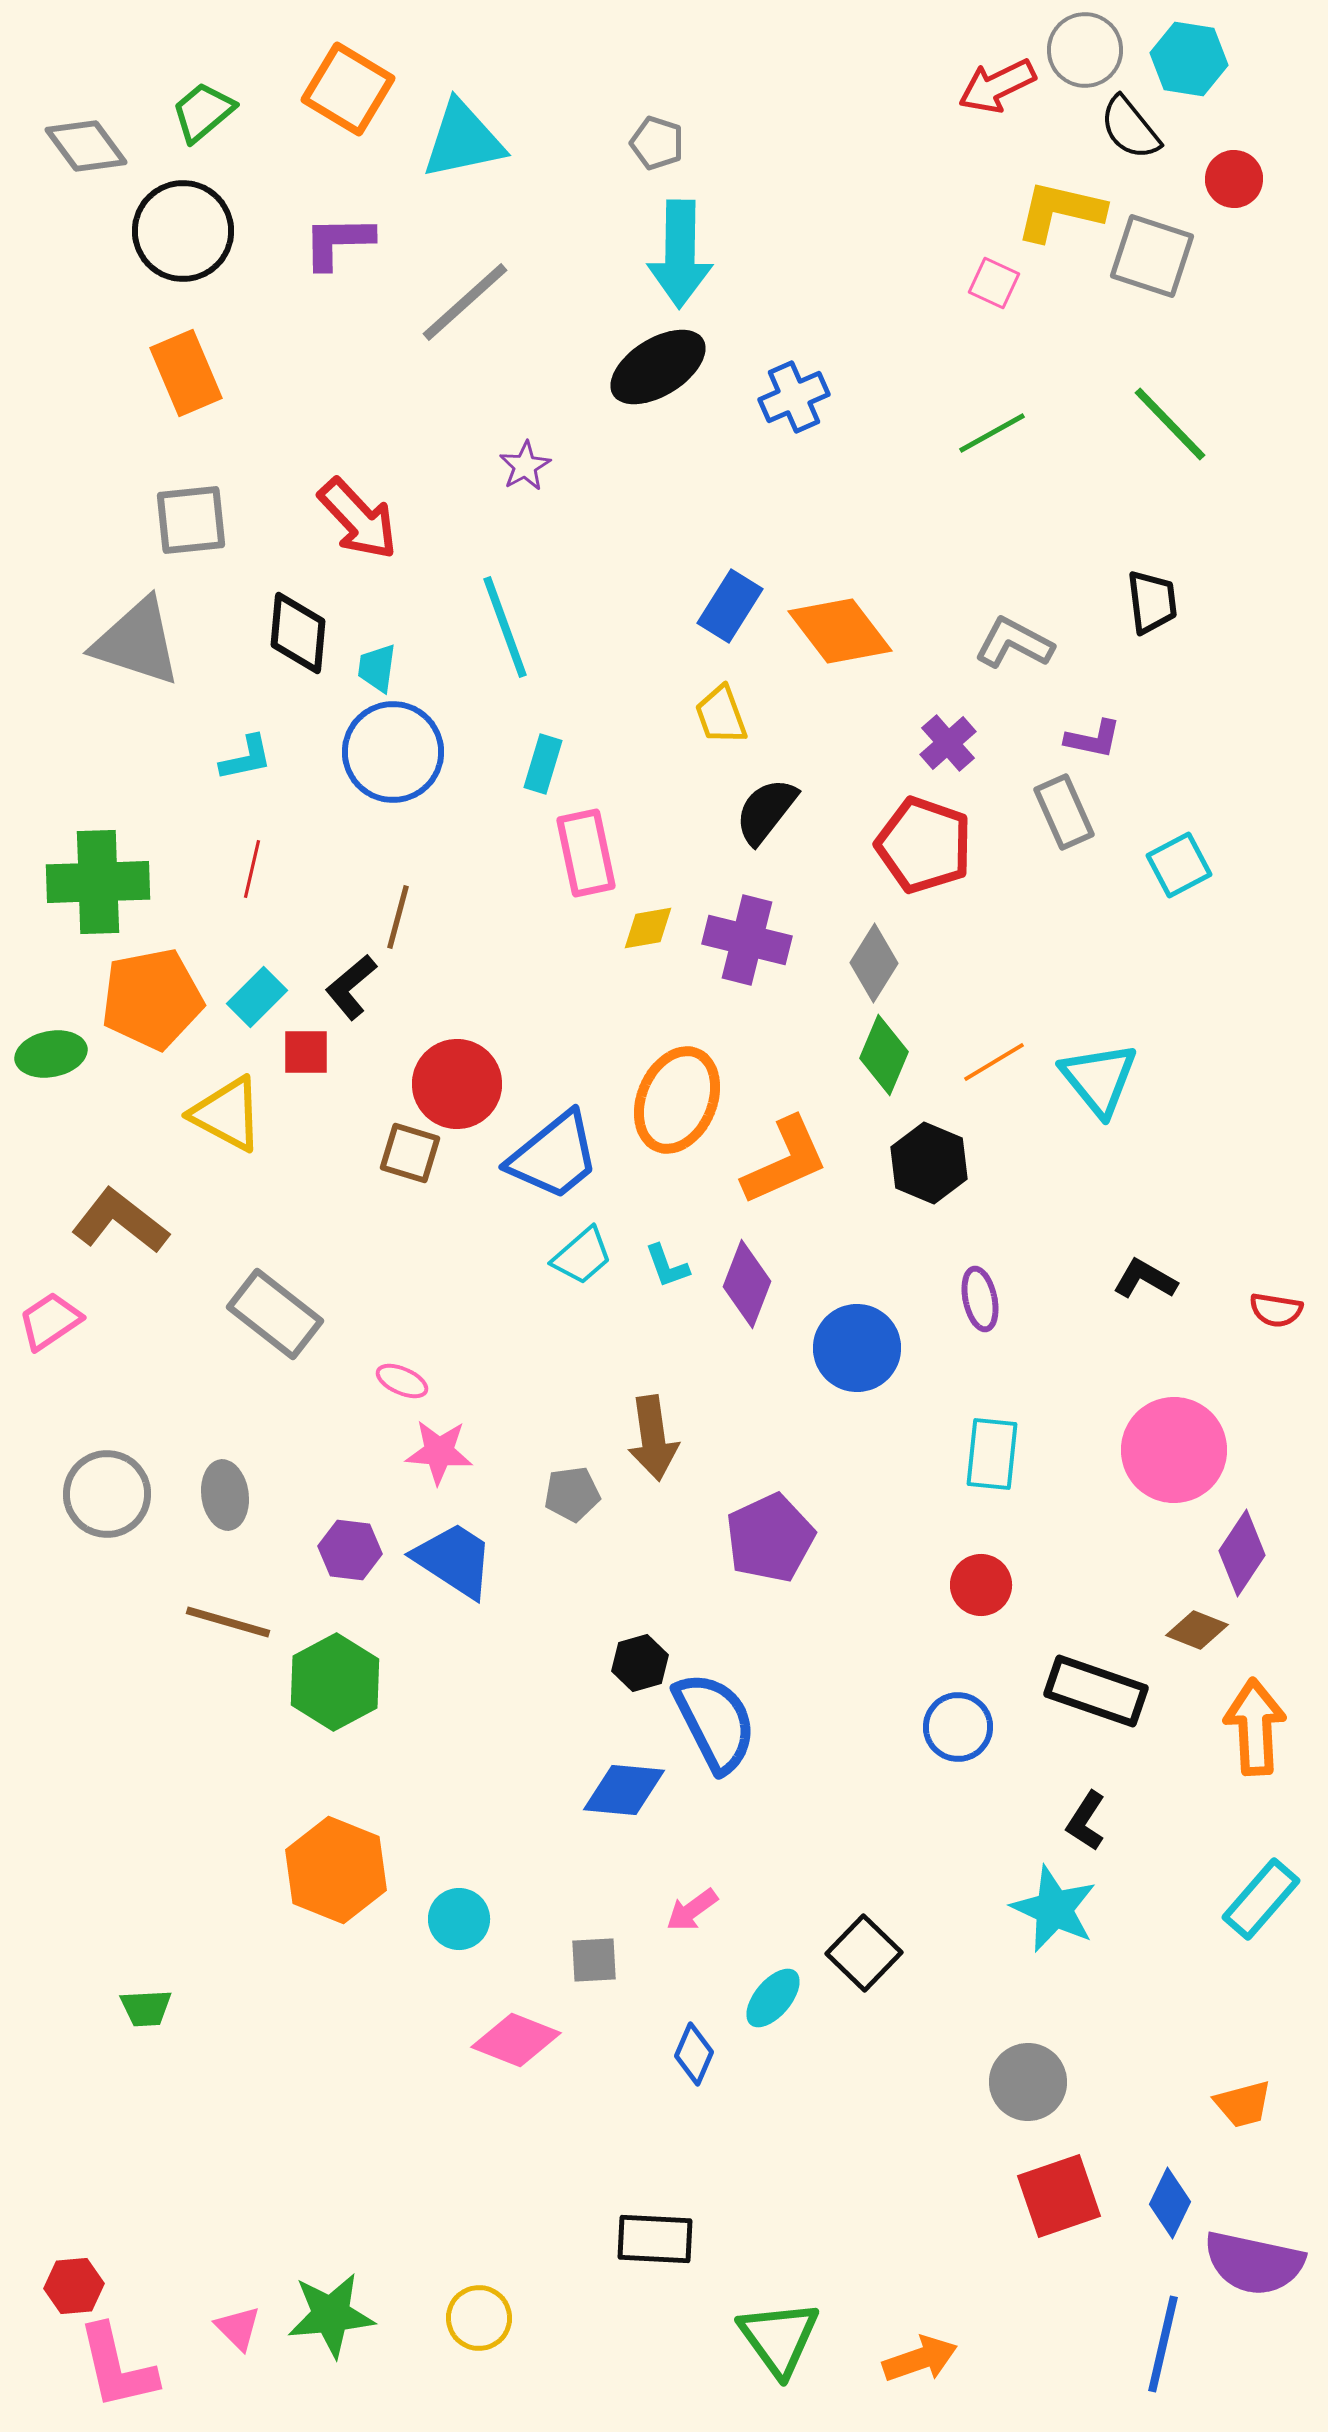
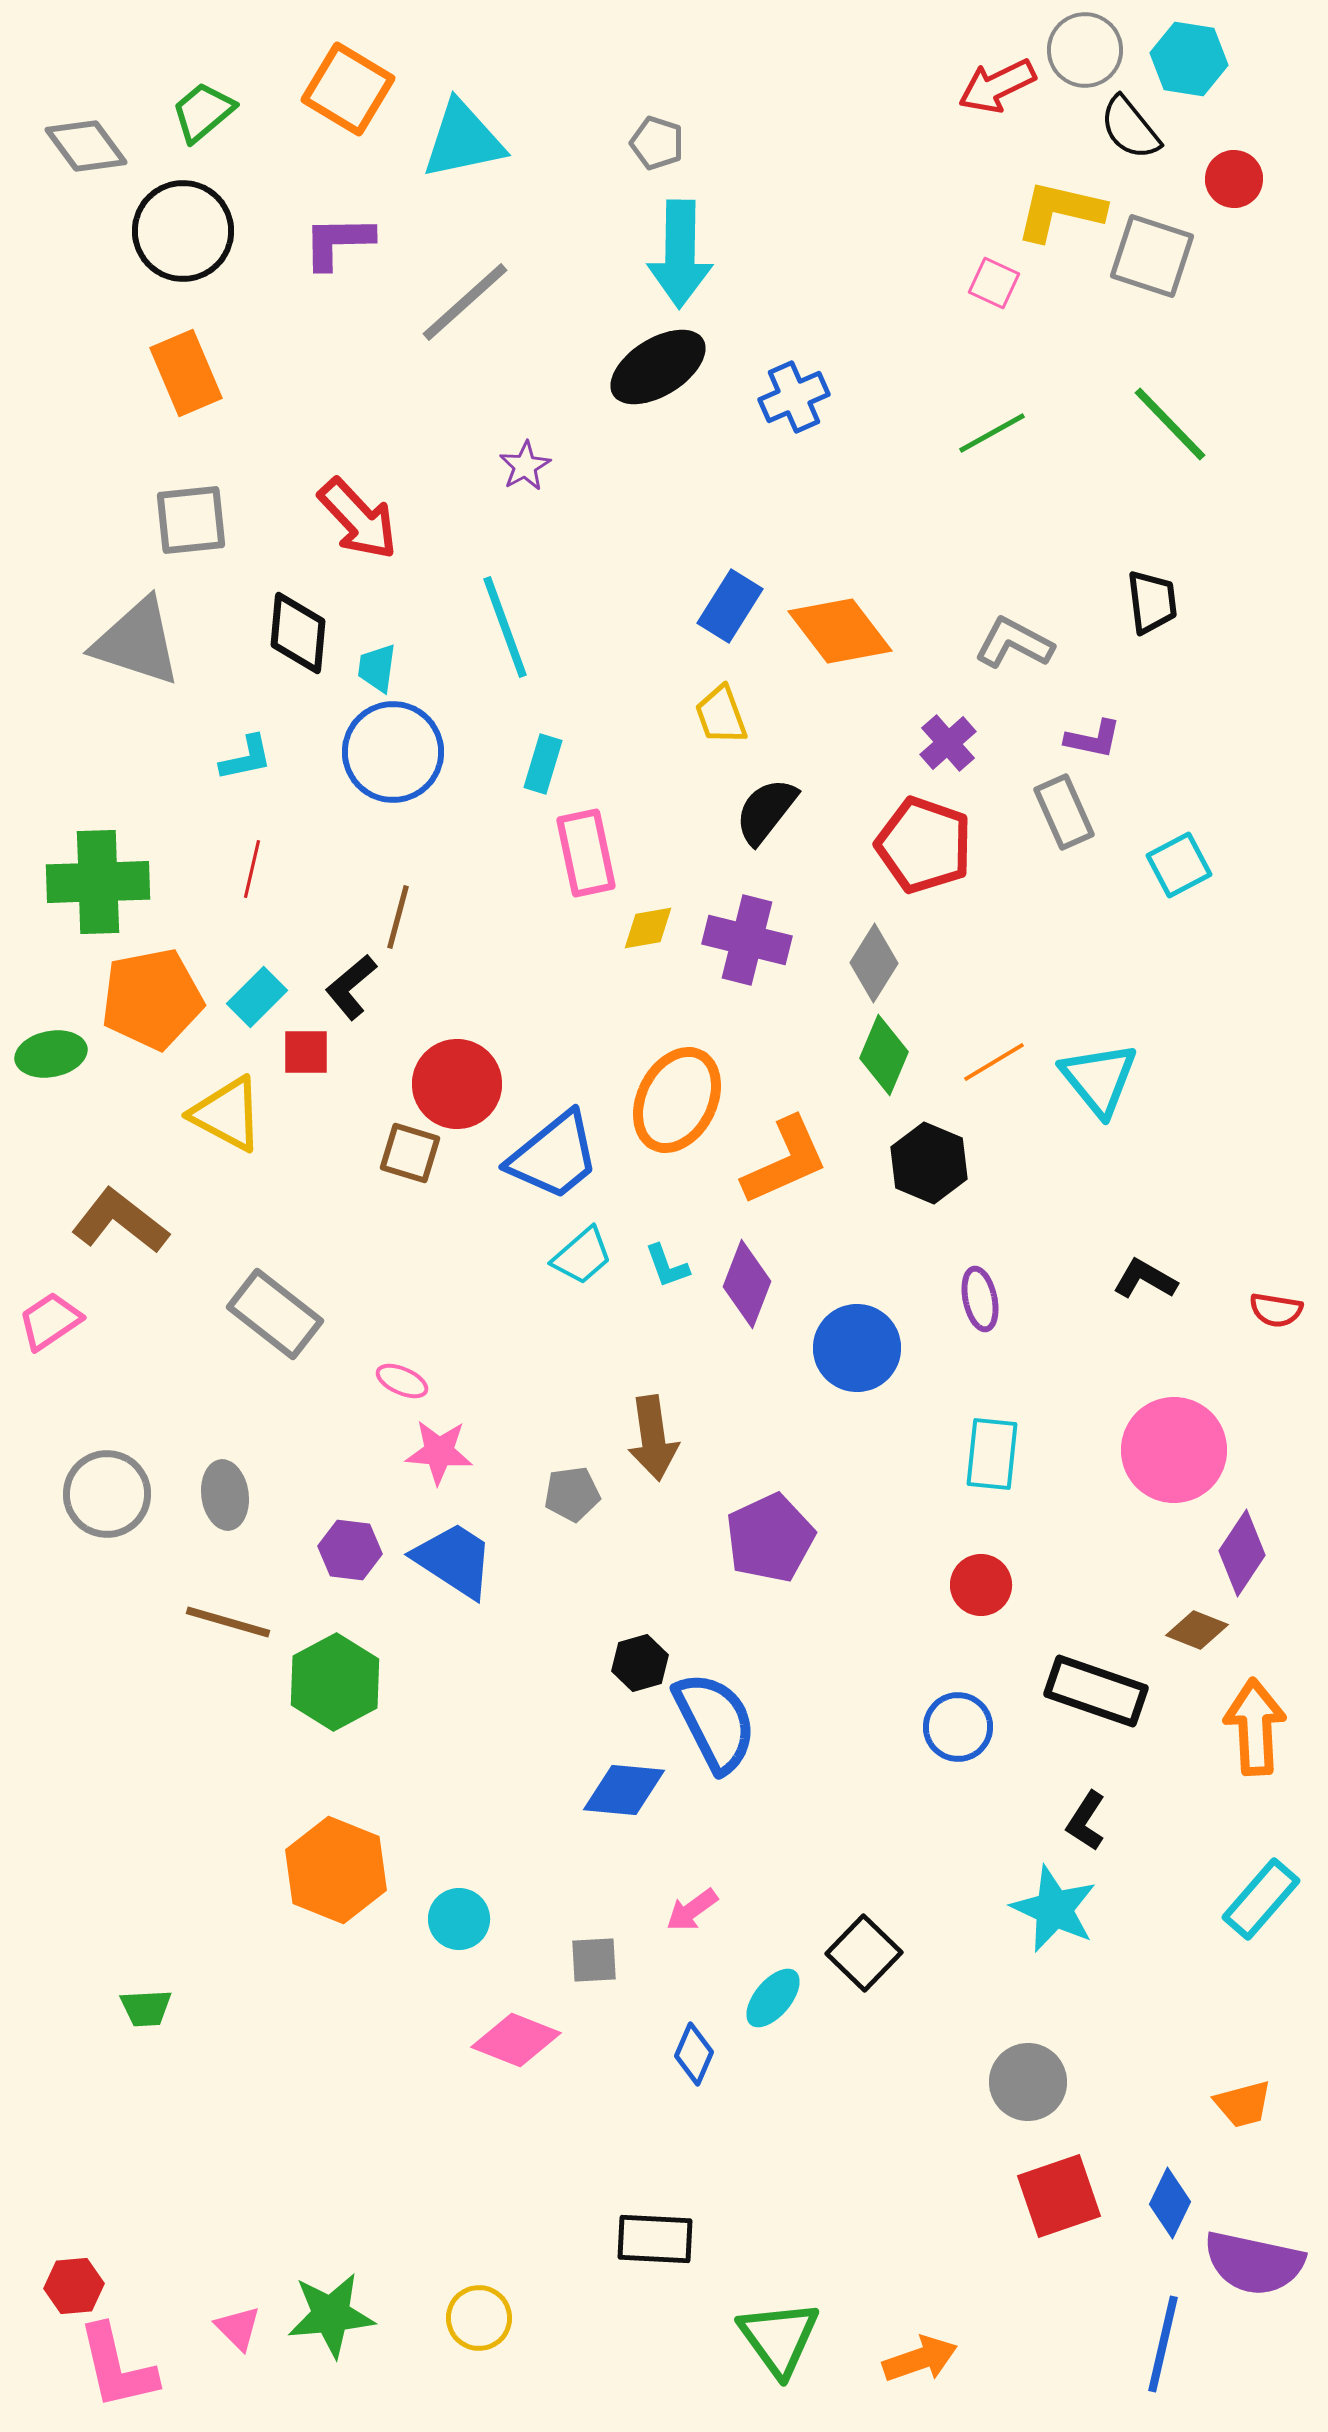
orange ellipse at (677, 1100): rotated 4 degrees clockwise
